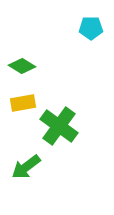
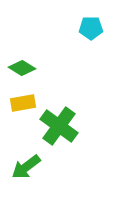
green diamond: moved 2 px down
